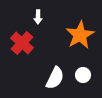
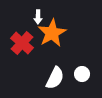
orange star: moved 28 px left, 2 px up
white circle: moved 1 px left, 1 px up
